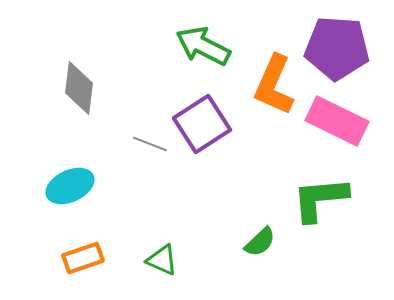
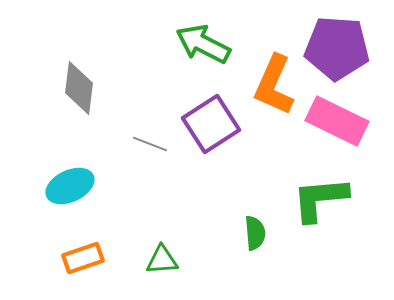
green arrow: moved 2 px up
purple square: moved 9 px right
green semicircle: moved 5 px left, 9 px up; rotated 52 degrees counterclockwise
green triangle: rotated 28 degrees counterclockwise
